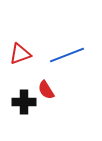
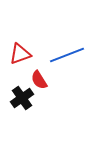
red semicircle: moved 7 px left, 10 px up
black cross: moved 2 px left, 4 px up; rotated 35 degrees counterclockwise
